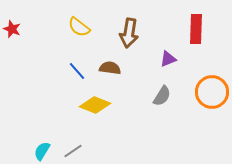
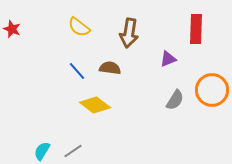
orange circle: moved 2 px up
gray semicircle: moved 13 px right, 4 px down
yellow diamond: rotated 16 degrees clockwise
